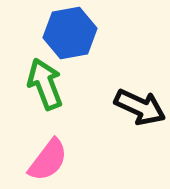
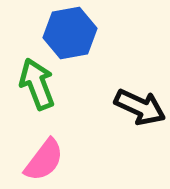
green arrow: moved 8 px left
pink semicircle: moved 4 px left
